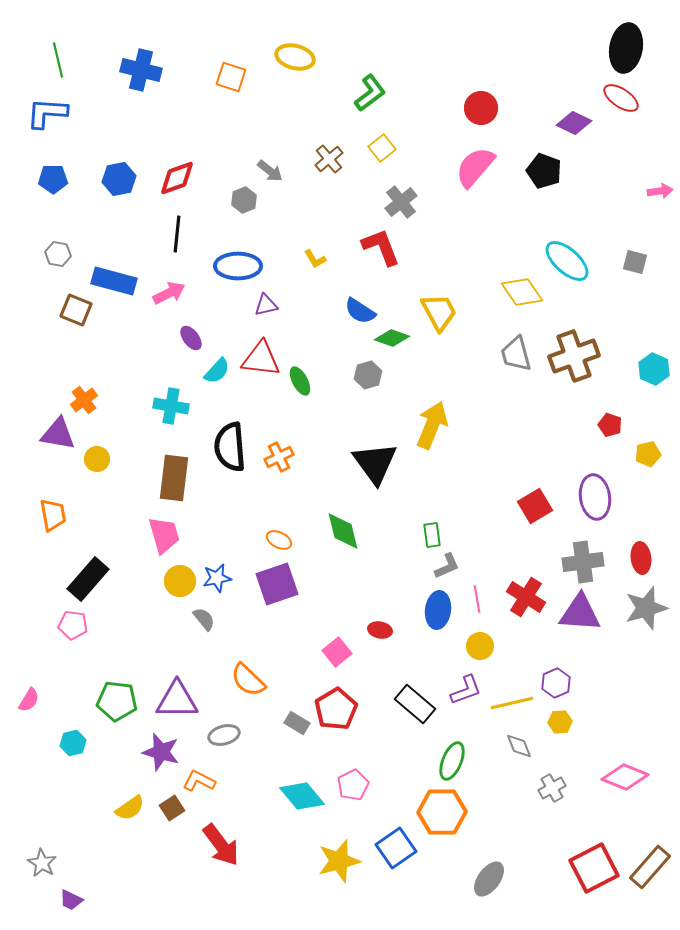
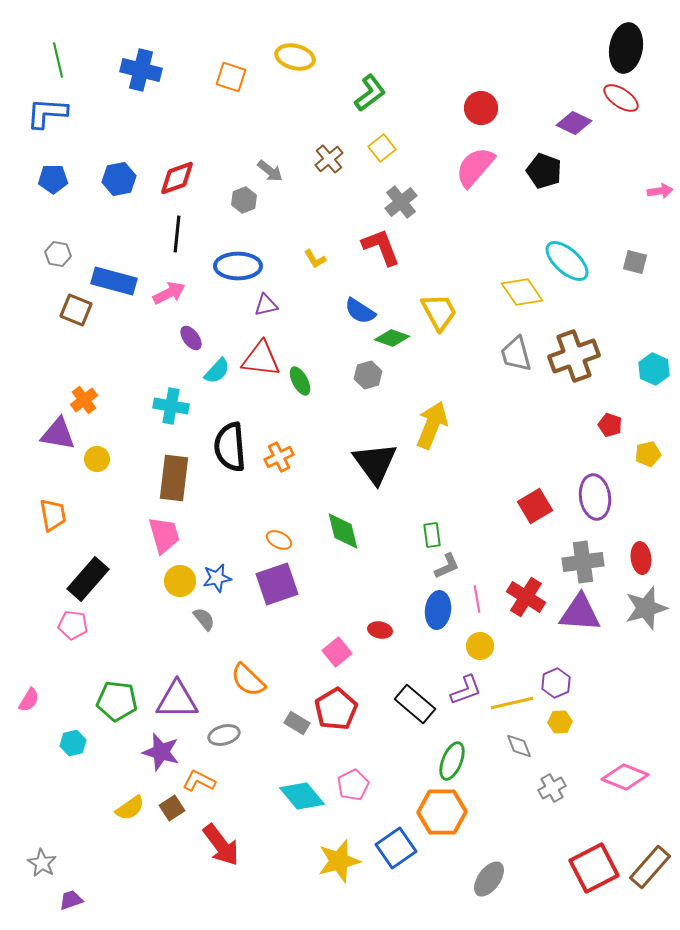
purple trapezoid at (71, 900): rotated 135 degrees clockwise
